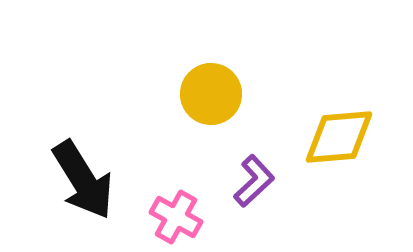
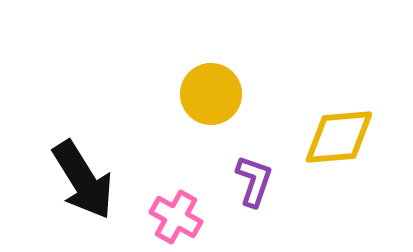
purple L-shape: rotated 28 degrees counterclockwise
